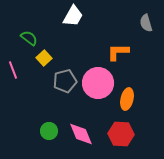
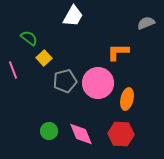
gray semicircle: rotated 84 degrees clockwise
